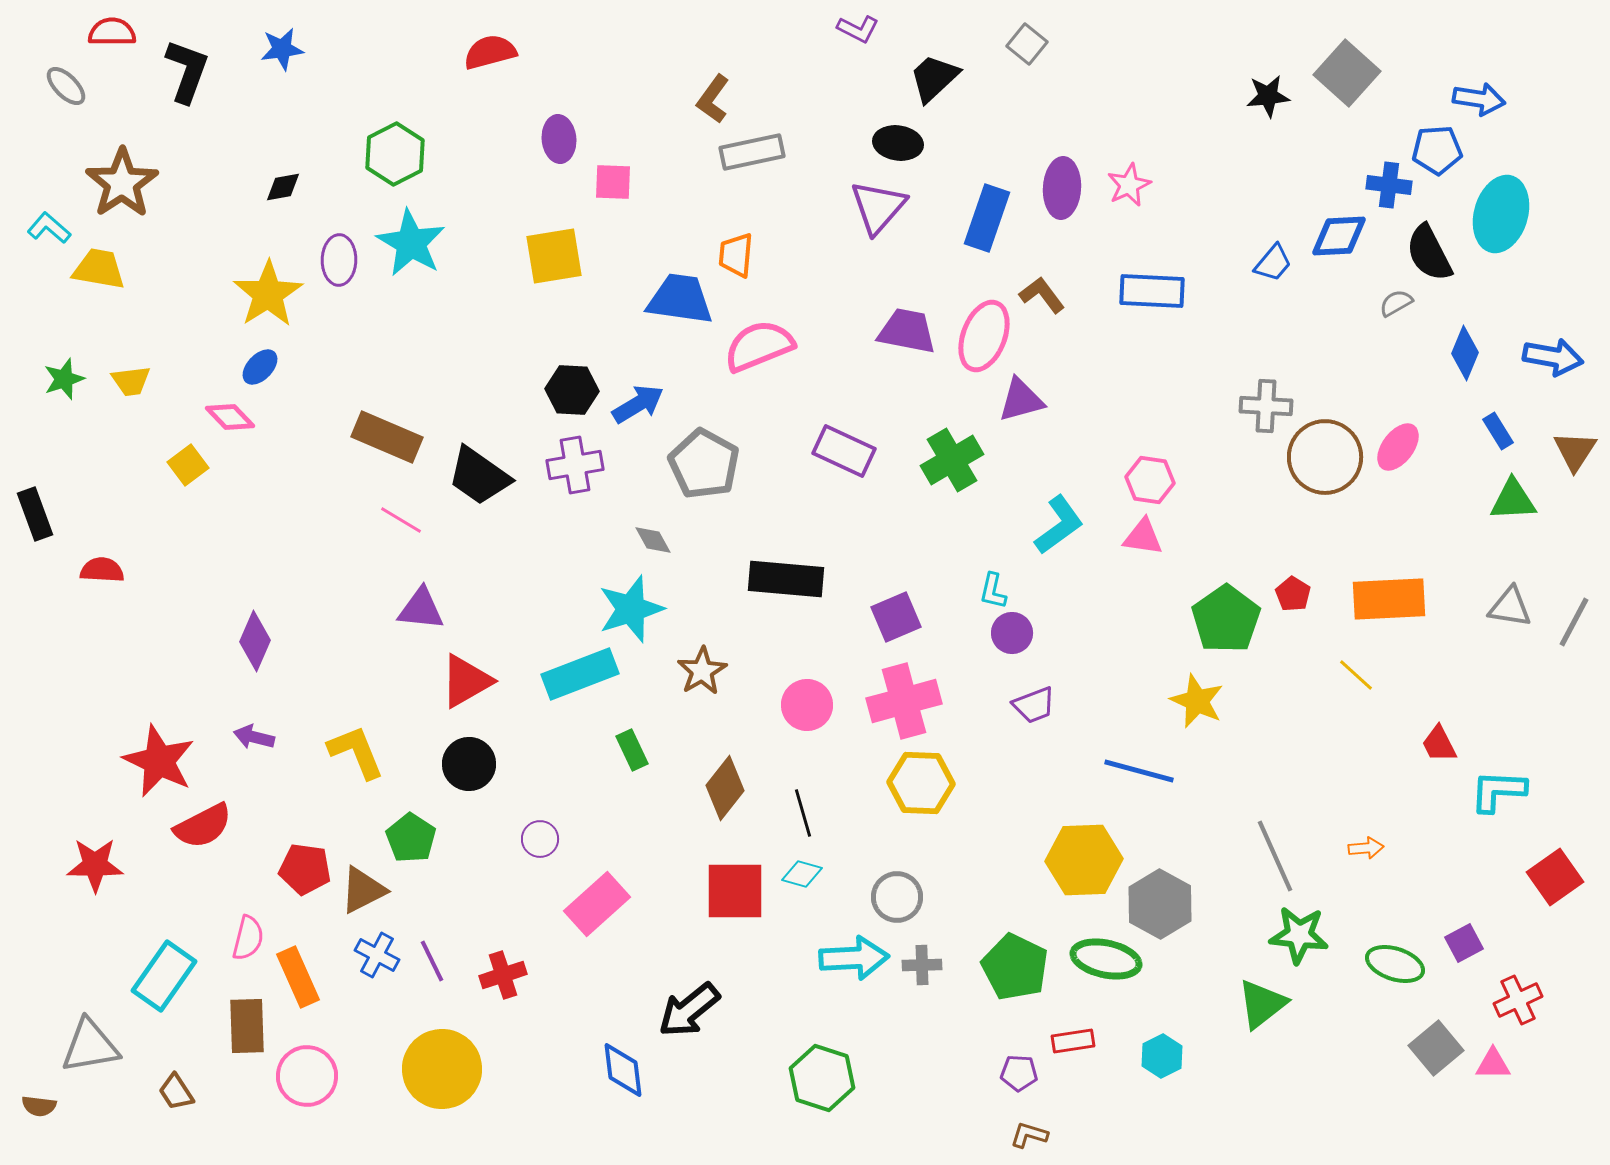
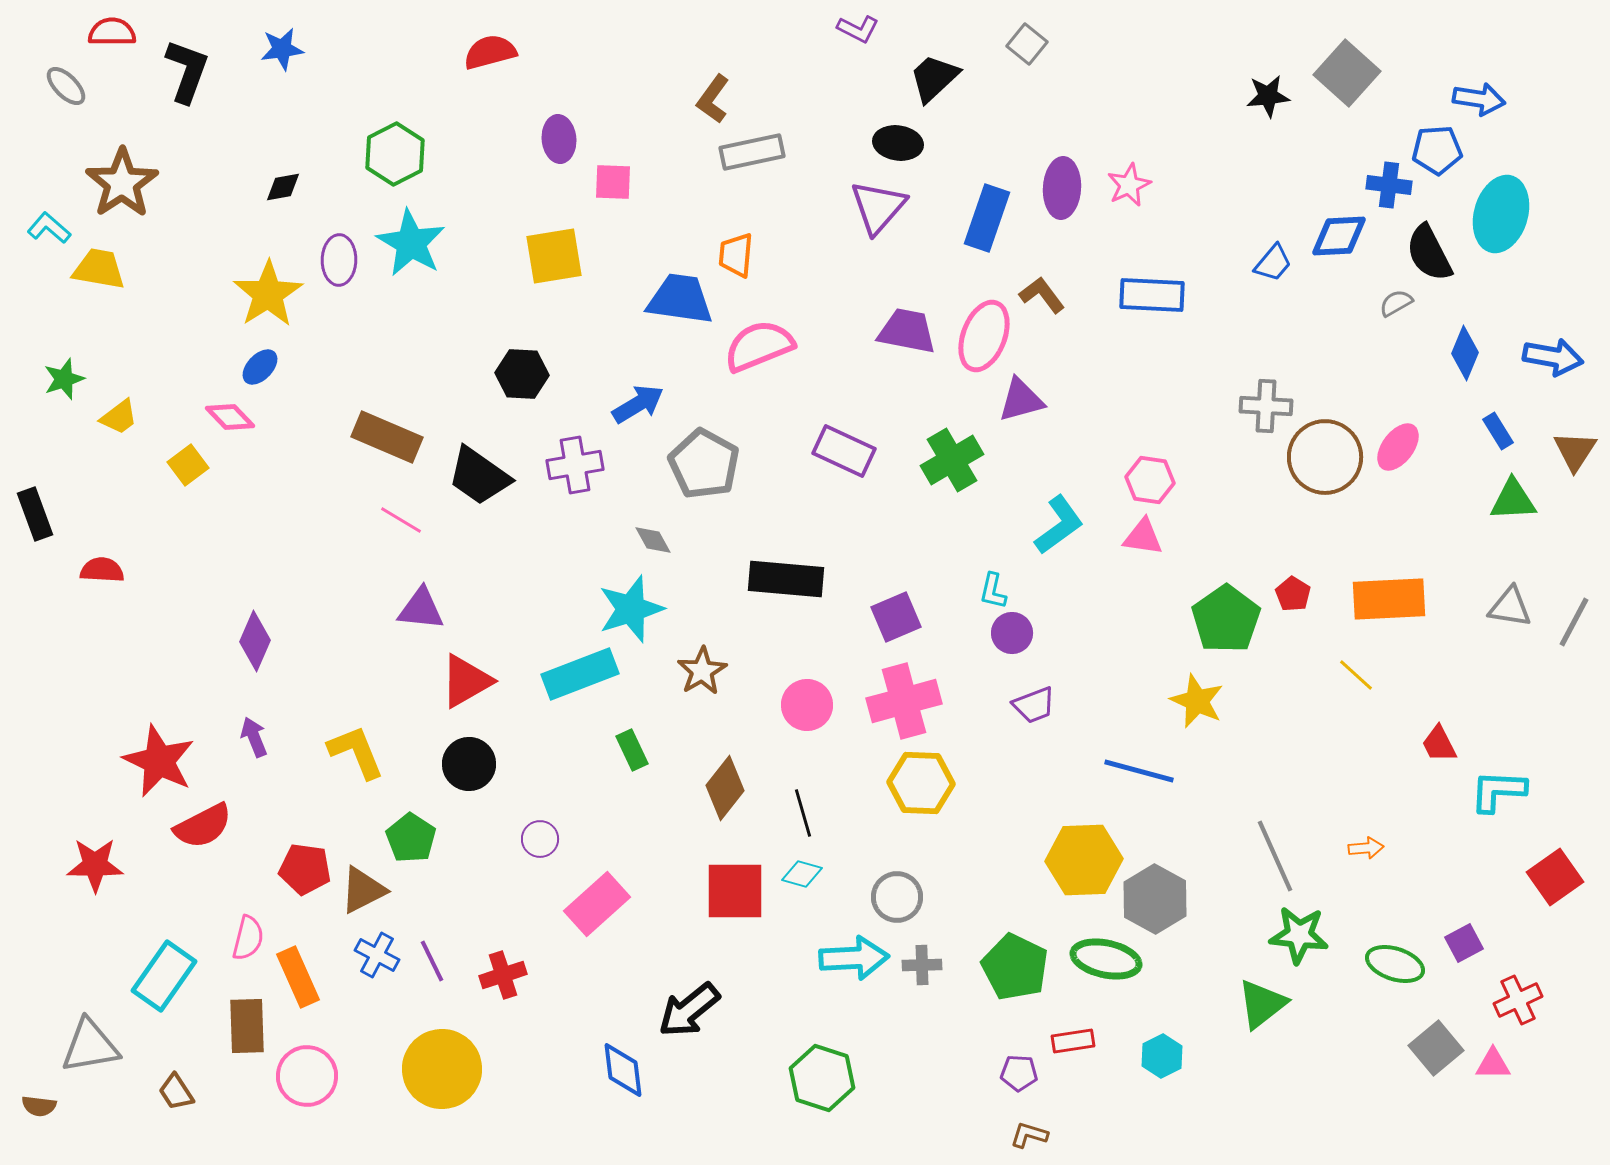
blue rectangle at (1152, 291): moved 4 px down
yellow trapezoid at (131, 381): moved 12 px left, 36 px down; rotated 30 degrees counterclockwise
black hexagon at (572, 390): moved 50 px left, 16 px up
purple arrow at (254, 737): rotated 54 degrees clockwise
gray hexagon at (1160, 904): moved 5 px left, 5 px up
